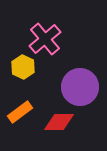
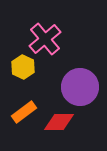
orange rectangle: moved 4 px right
